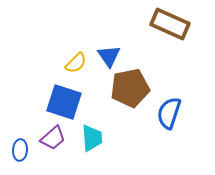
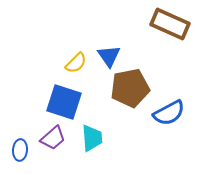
blue semicircle: rotated 136 degrees counterclockwise
